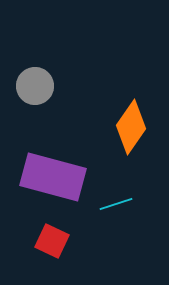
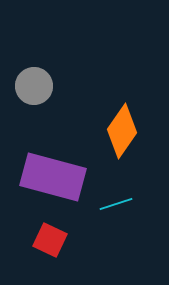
gray circle: moved 1 px left
orange diamond: moved 9 px left, 4 px down
red square: moved 2 px left, 1 px up
